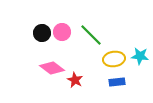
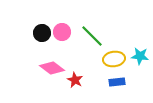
green line: moved 1 px right, 1 px down
